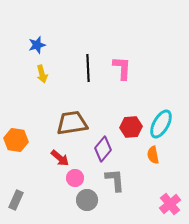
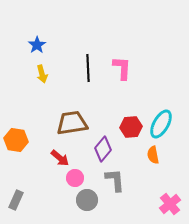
blue star: rotated 18 degrees counterclockwise
